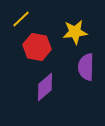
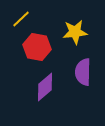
purple semicircle: moved 3 px left, 5 px down
